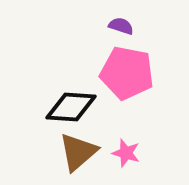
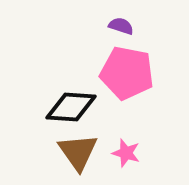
brown triangle: rotated 24 degrees counterclockwise
